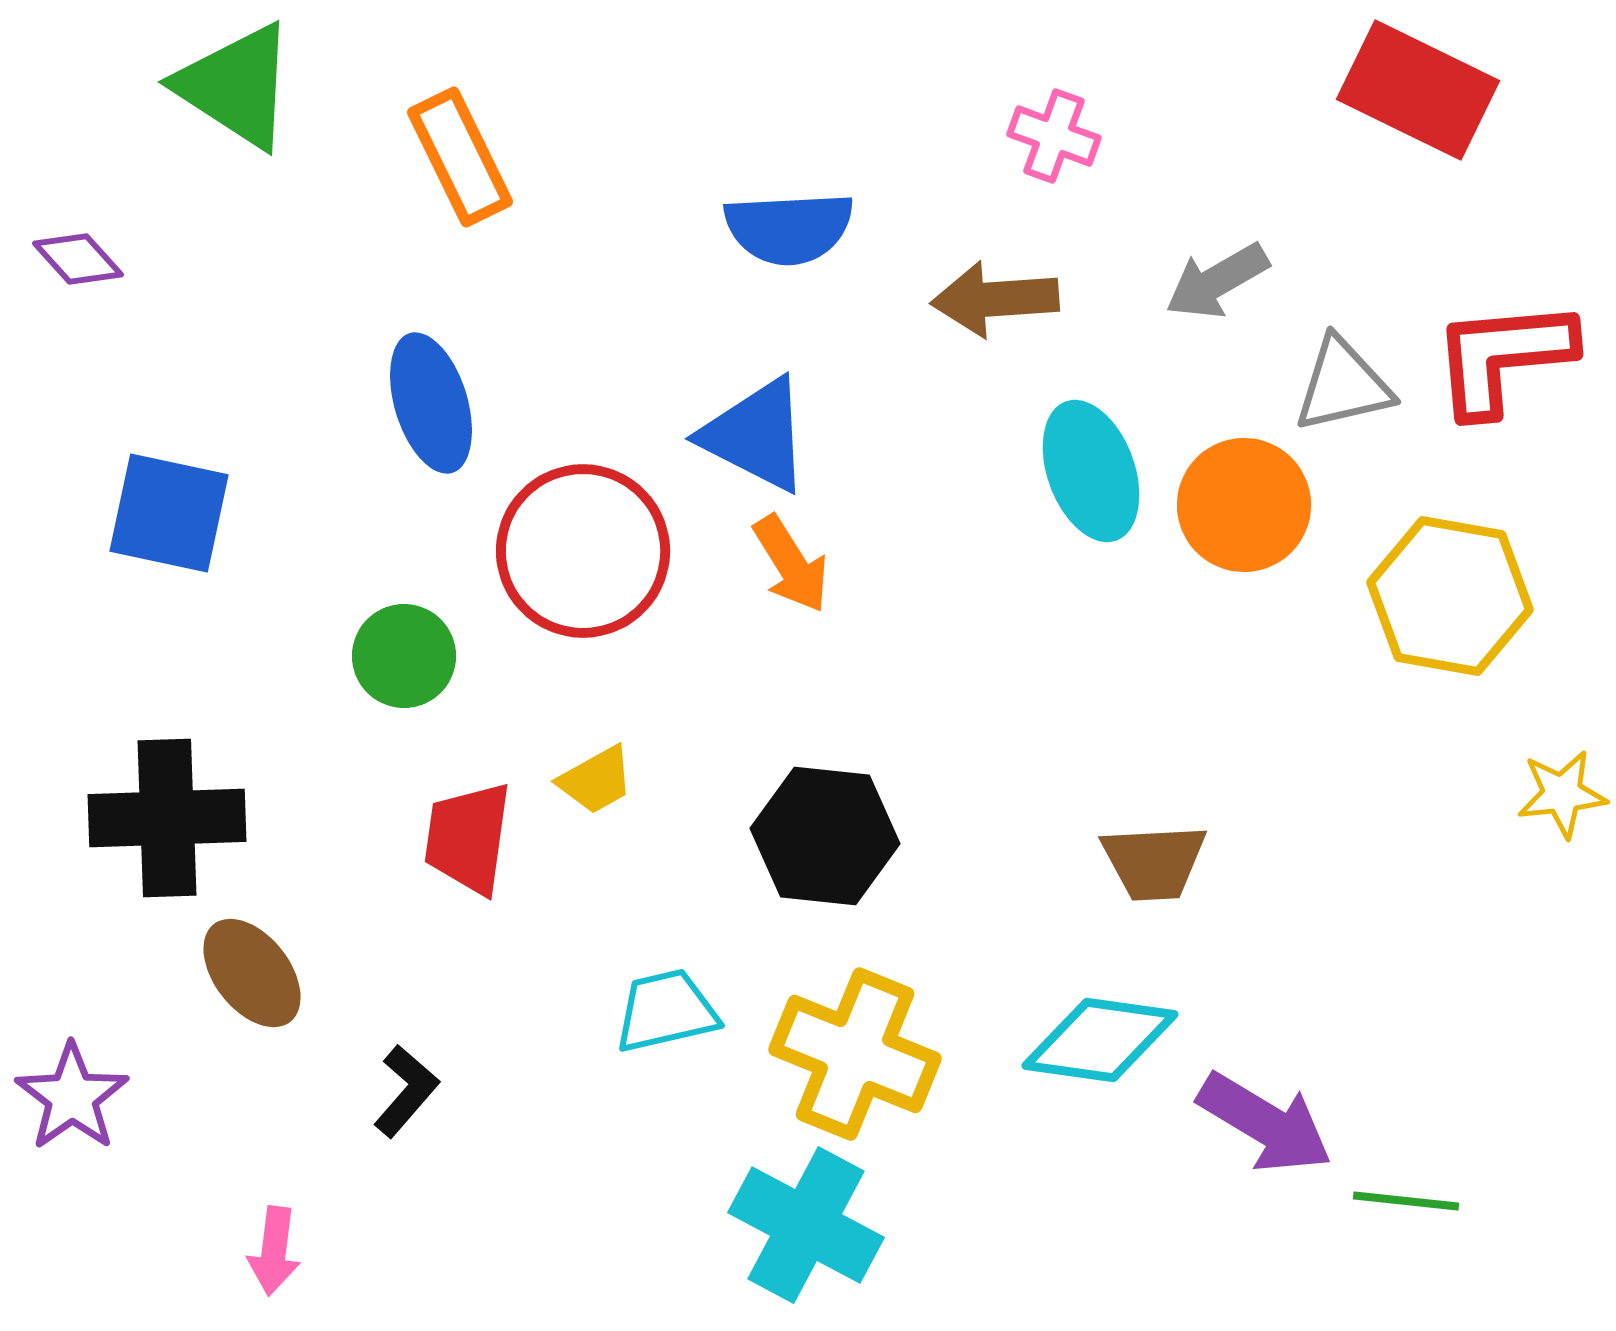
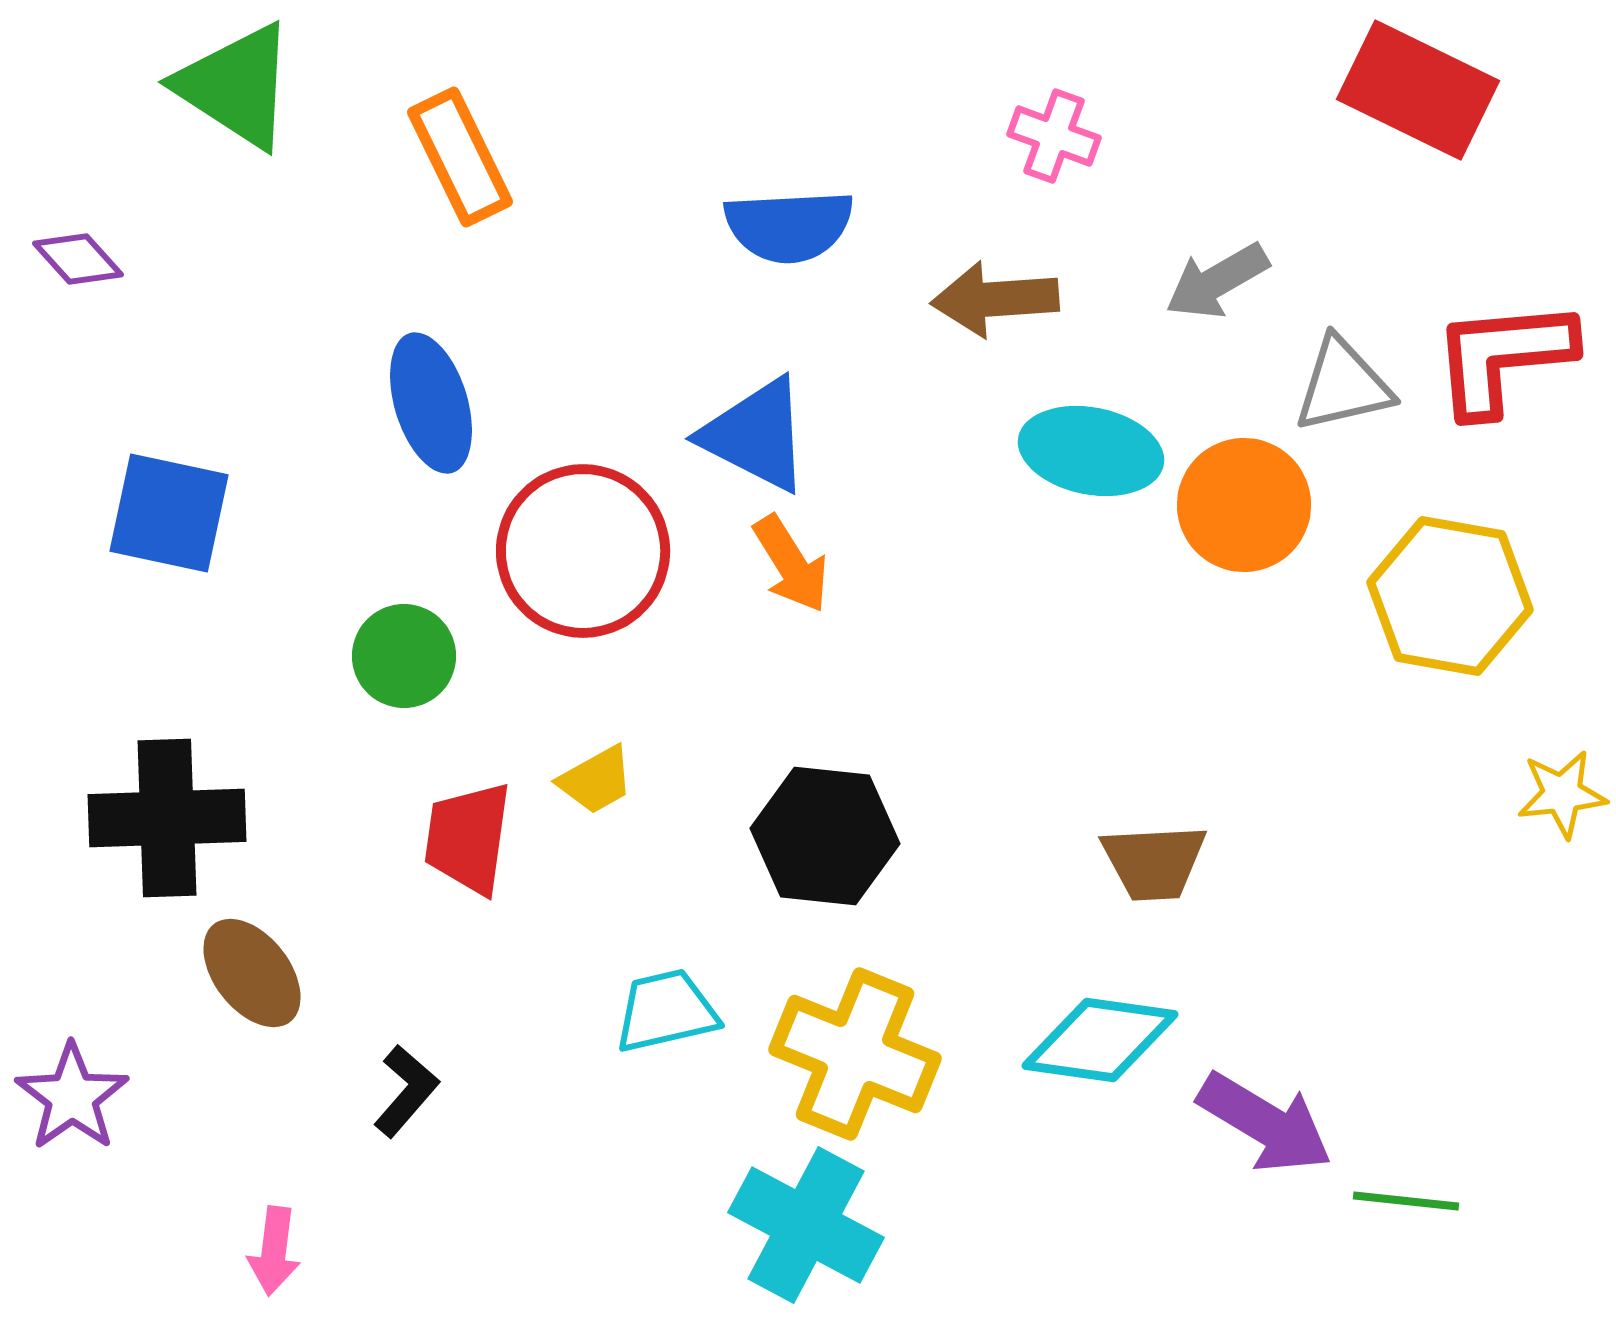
blue semicircle: moved 2 px up
cyan ellipse: moved 20 px up; rotated 59 degrees counterclockwise
